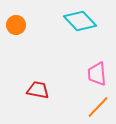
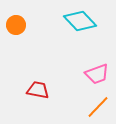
pink trapezoid: rotated 105 degrees counterclockwise
